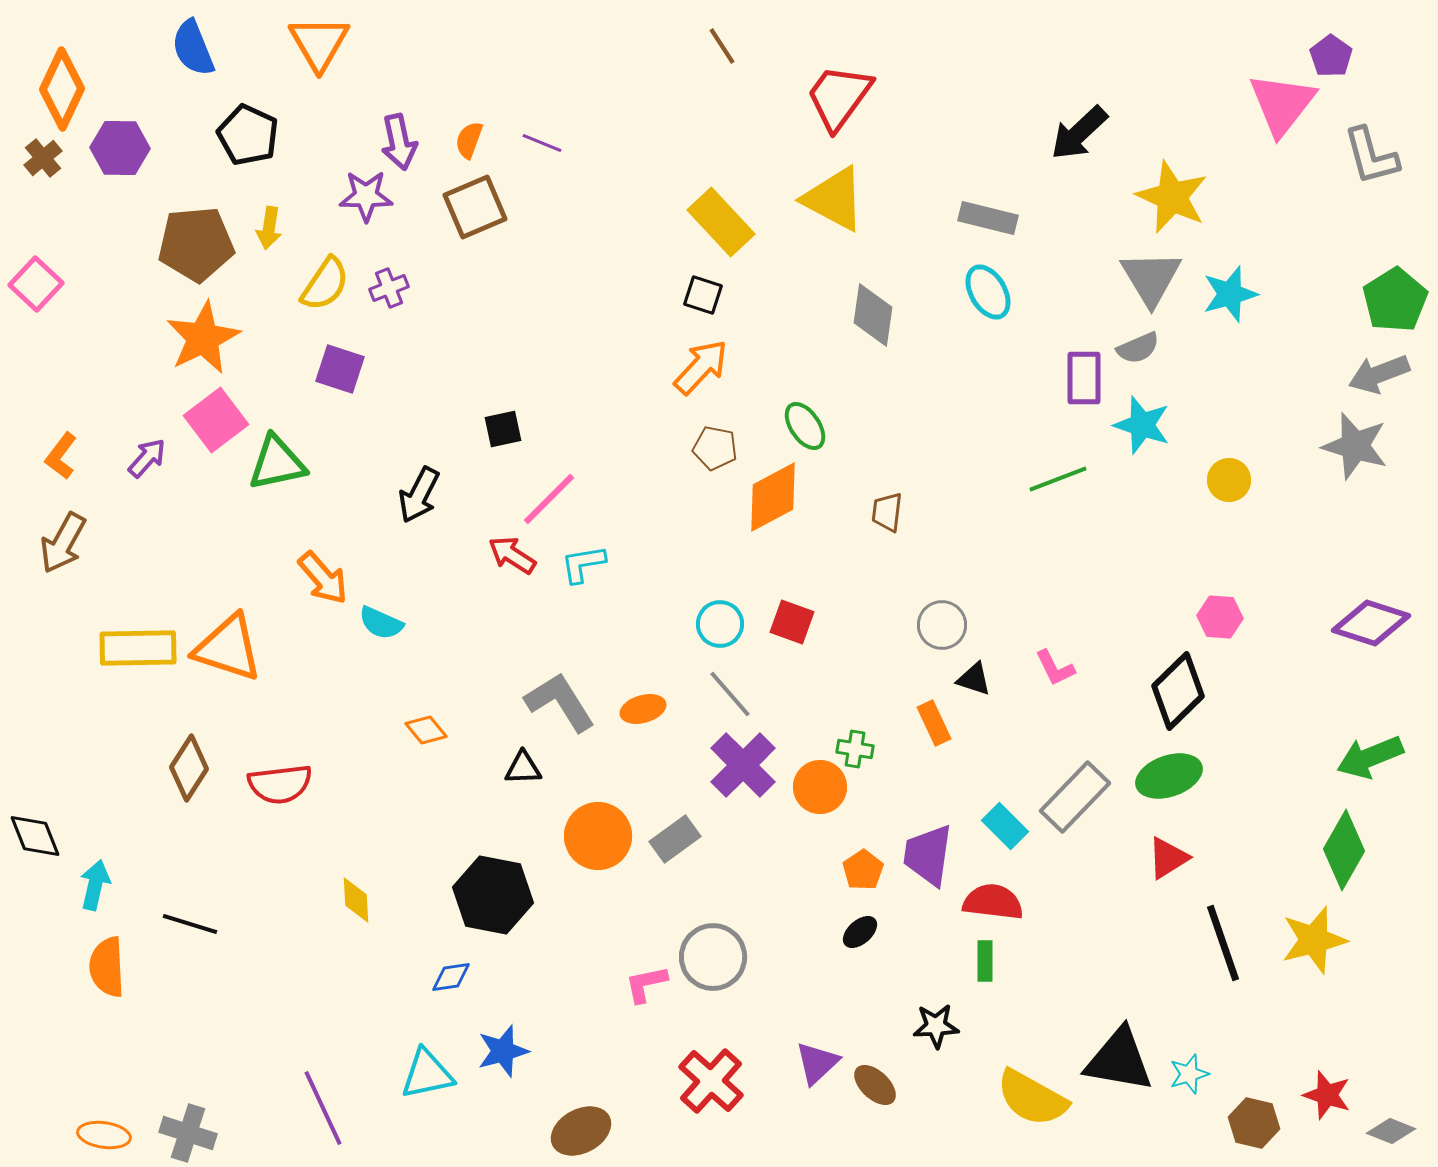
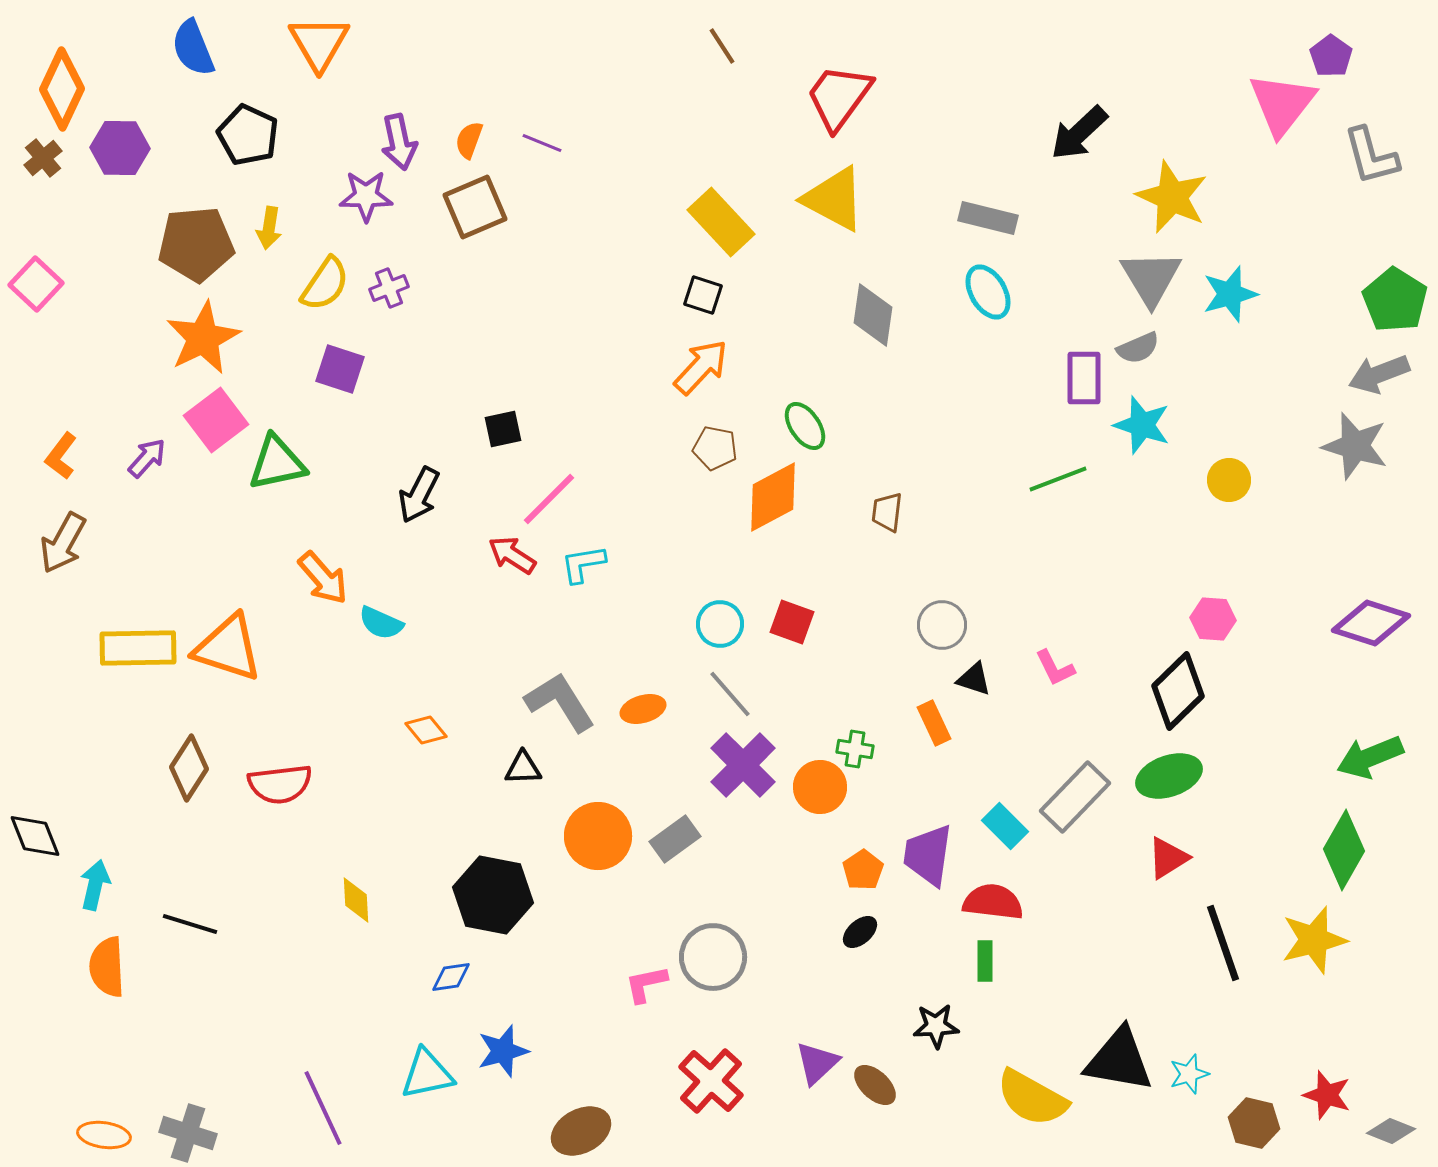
green pentagon at (1395, 300): rotated 8 degrees counterclockwise
pink hexagon at (1220, 617): moved 7 px left, 2 px down
